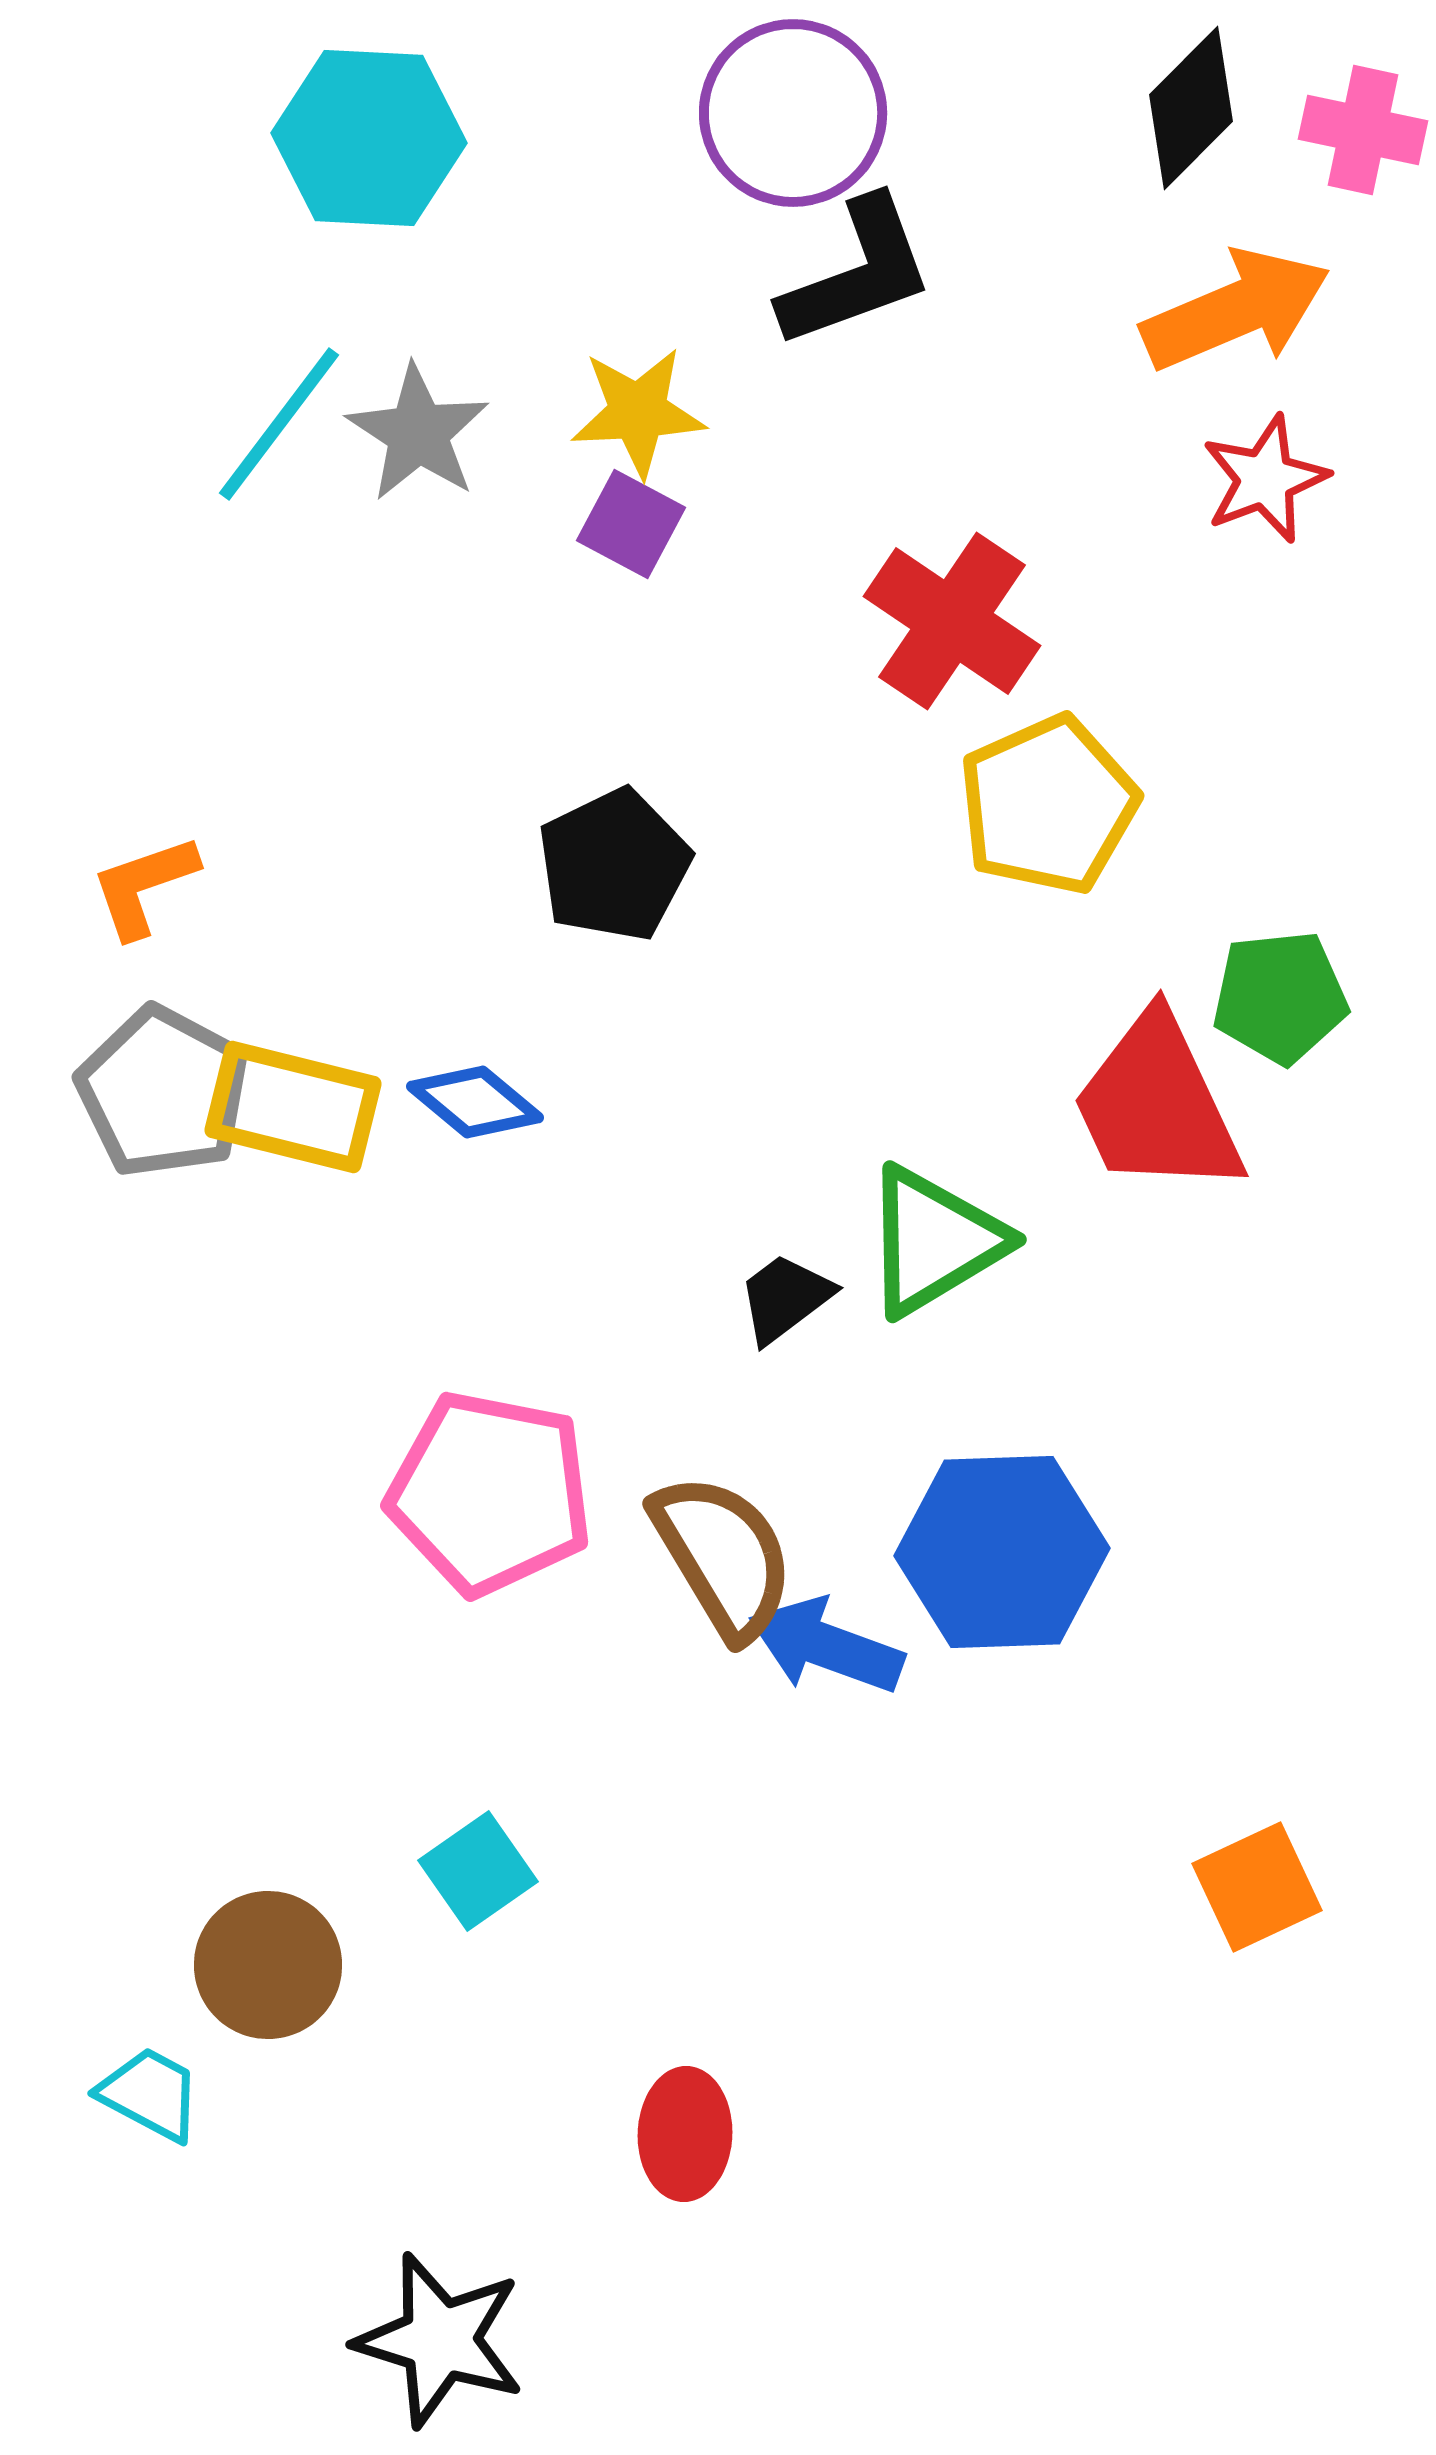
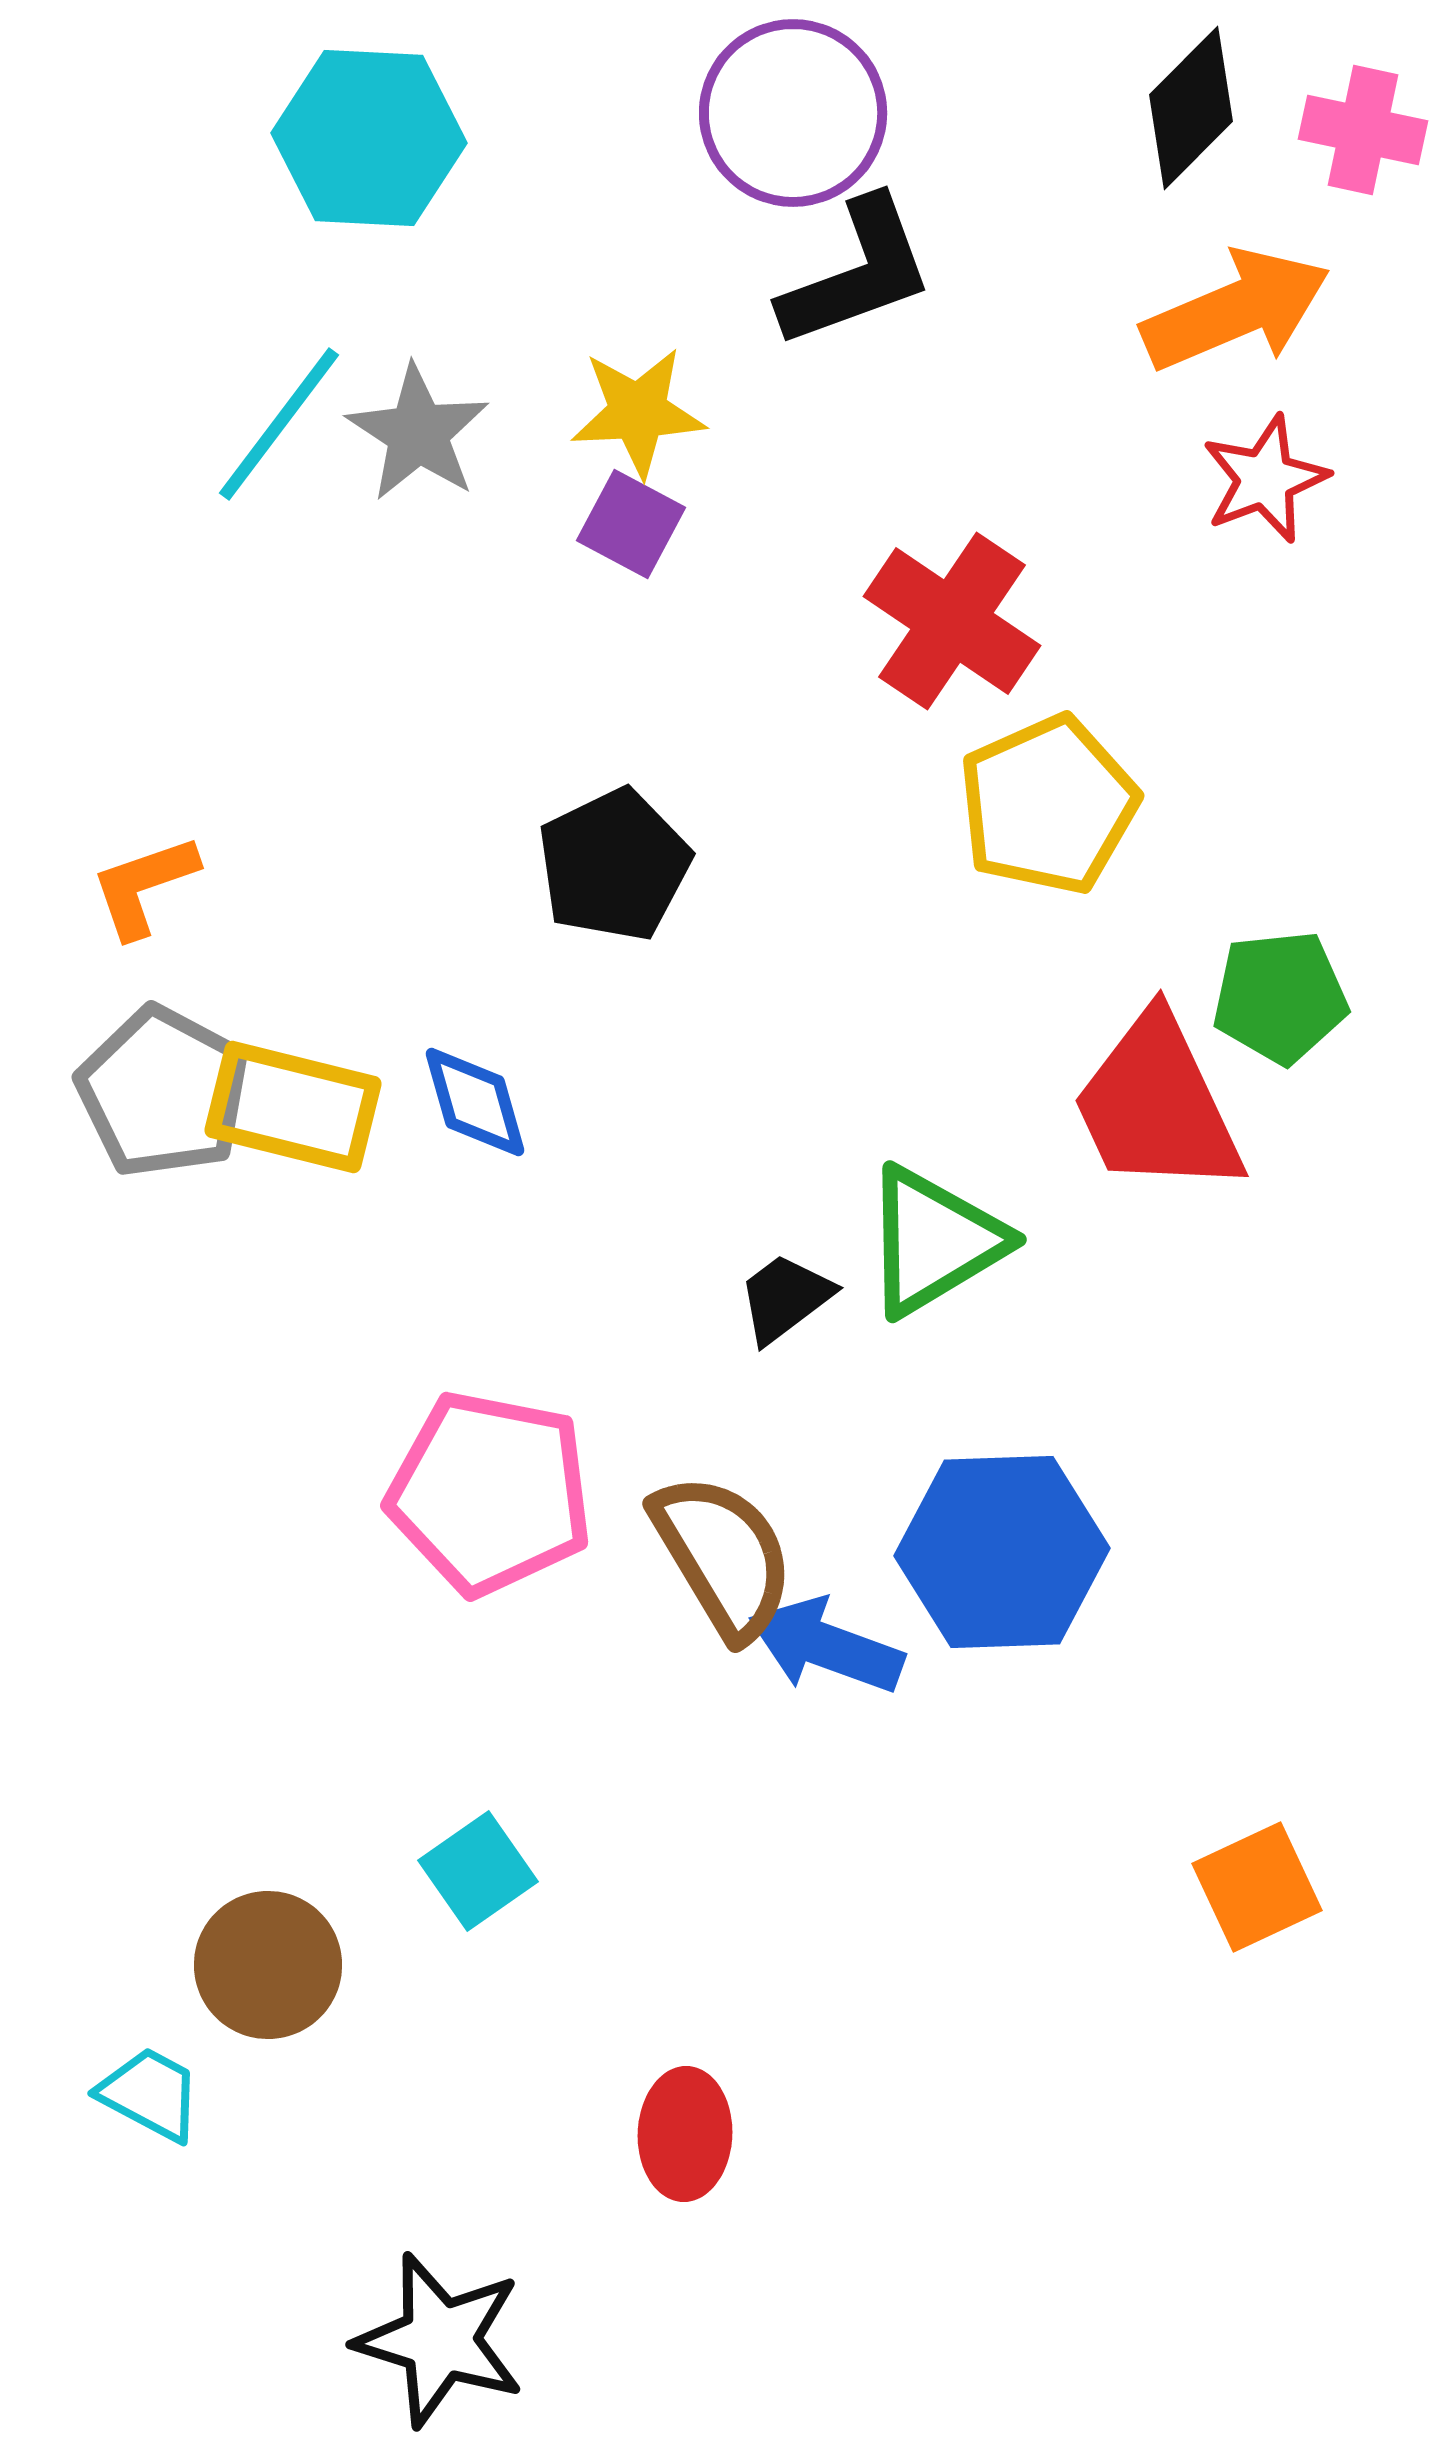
blue diamond: rotated 34 degrees clockwise
